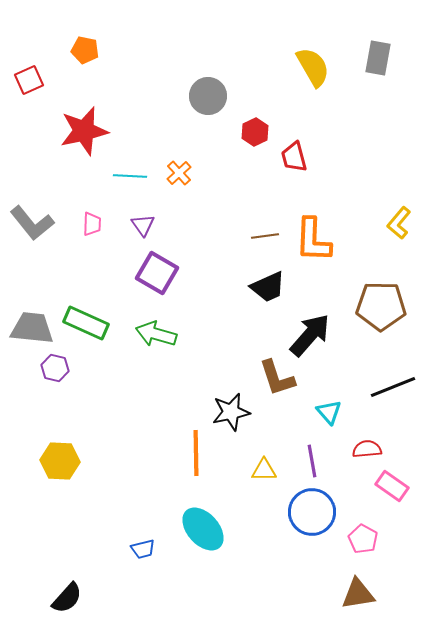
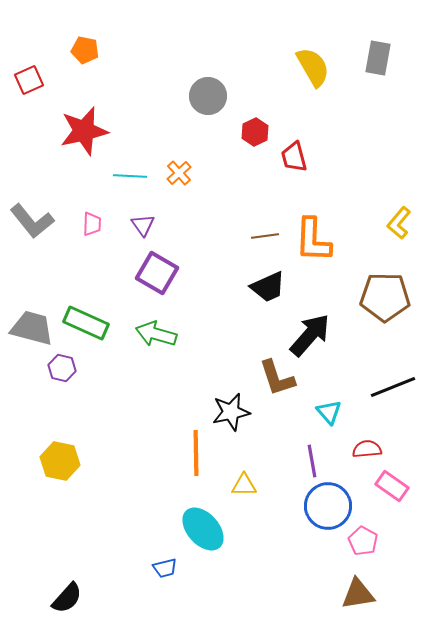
gray L-shape: moved 2 px up
brown pentagon: moved 4 px right, 9 px up
gray trapezoid: rotated 9 degrees clockwise
purple hexagon: moved 7 px right
yellow hexagon: rotated 9 degrees clockwise
yellow triangle: moved 20 px left, 15 px down
blue circle: moved 16 px right, 6 px up
pink pentagon: moved 2 px down
blue trapezoid: moved 22 px right, 19 px down
